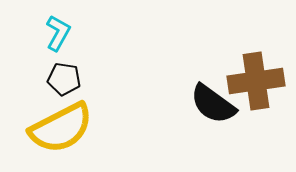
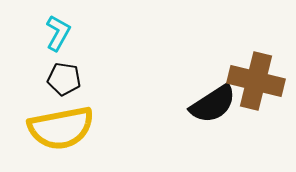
brown cross: rotated 22 degrees clockwise
black semicircle: rotated 69 degrees counterclockwise
yellow semicircle: rotated 16 degrees clockwise
